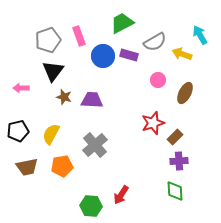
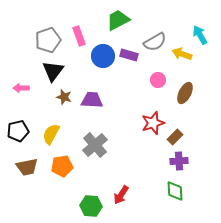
green trapezoid: moved 4 px left, 3 px up
